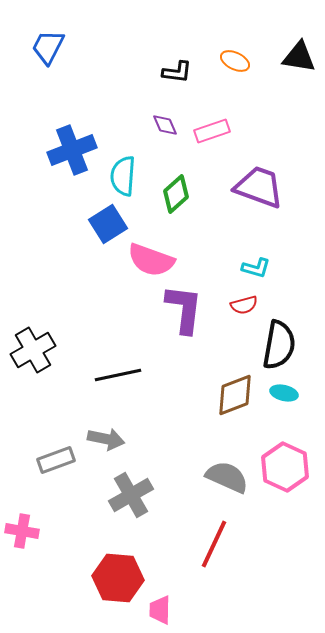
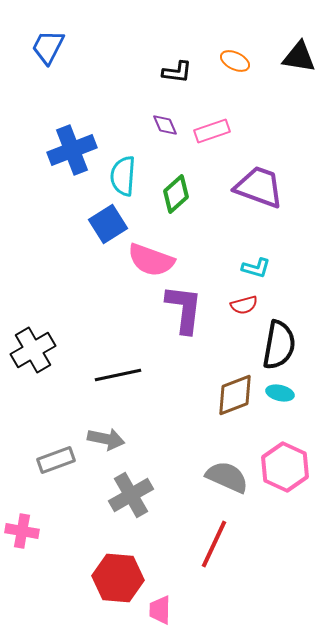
cyan ellipse: moved 4 px left
